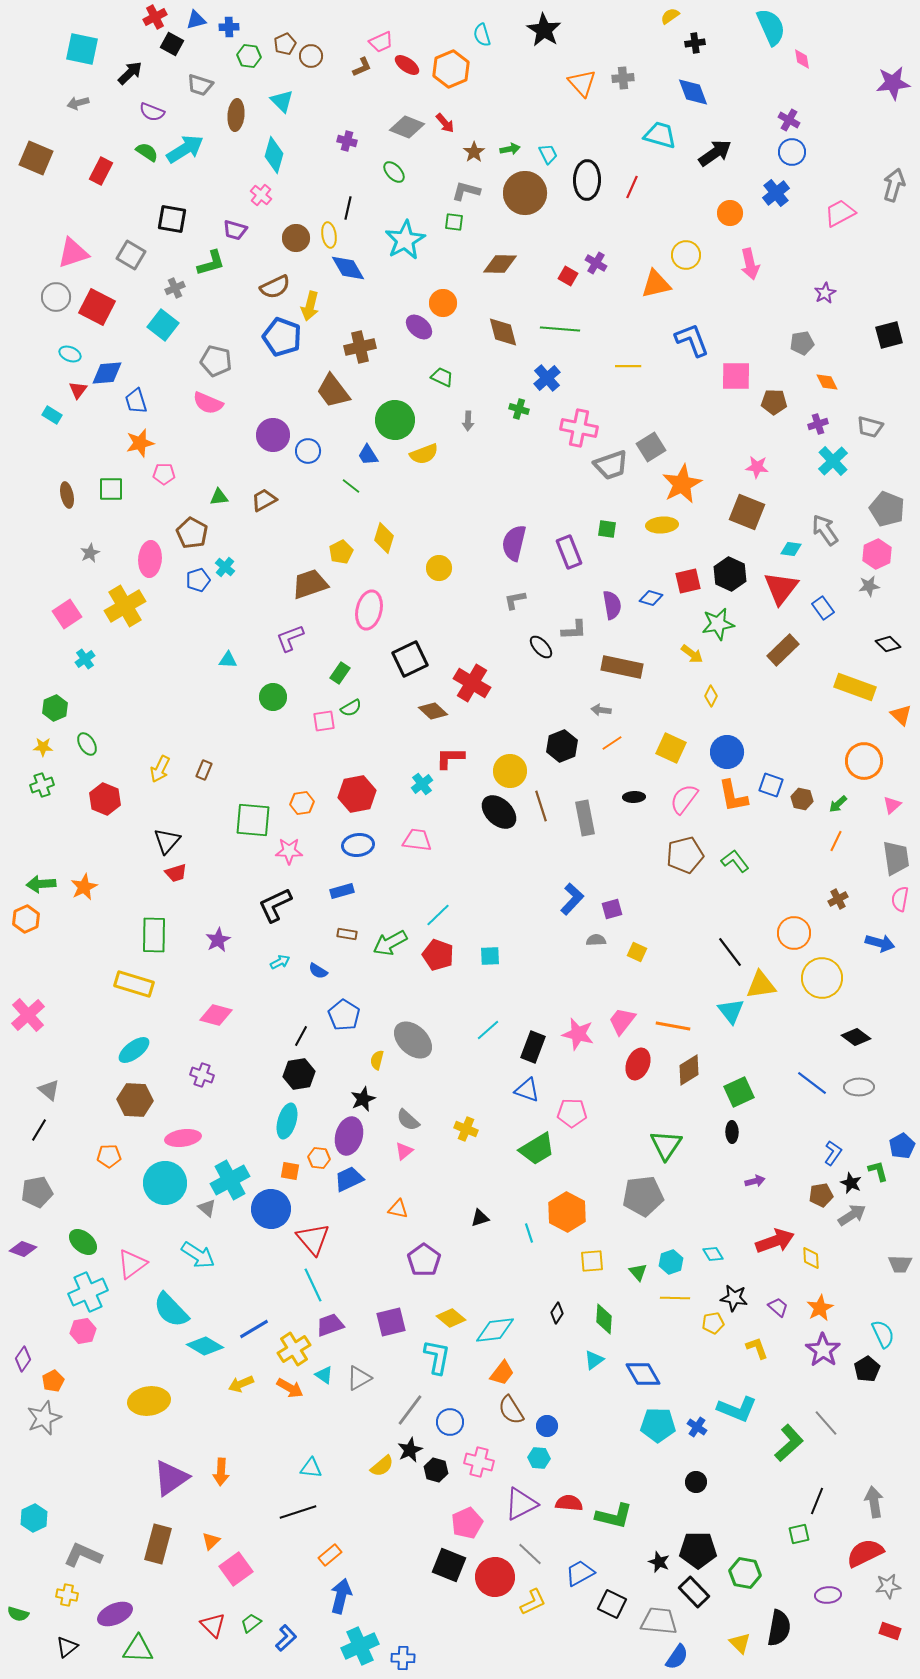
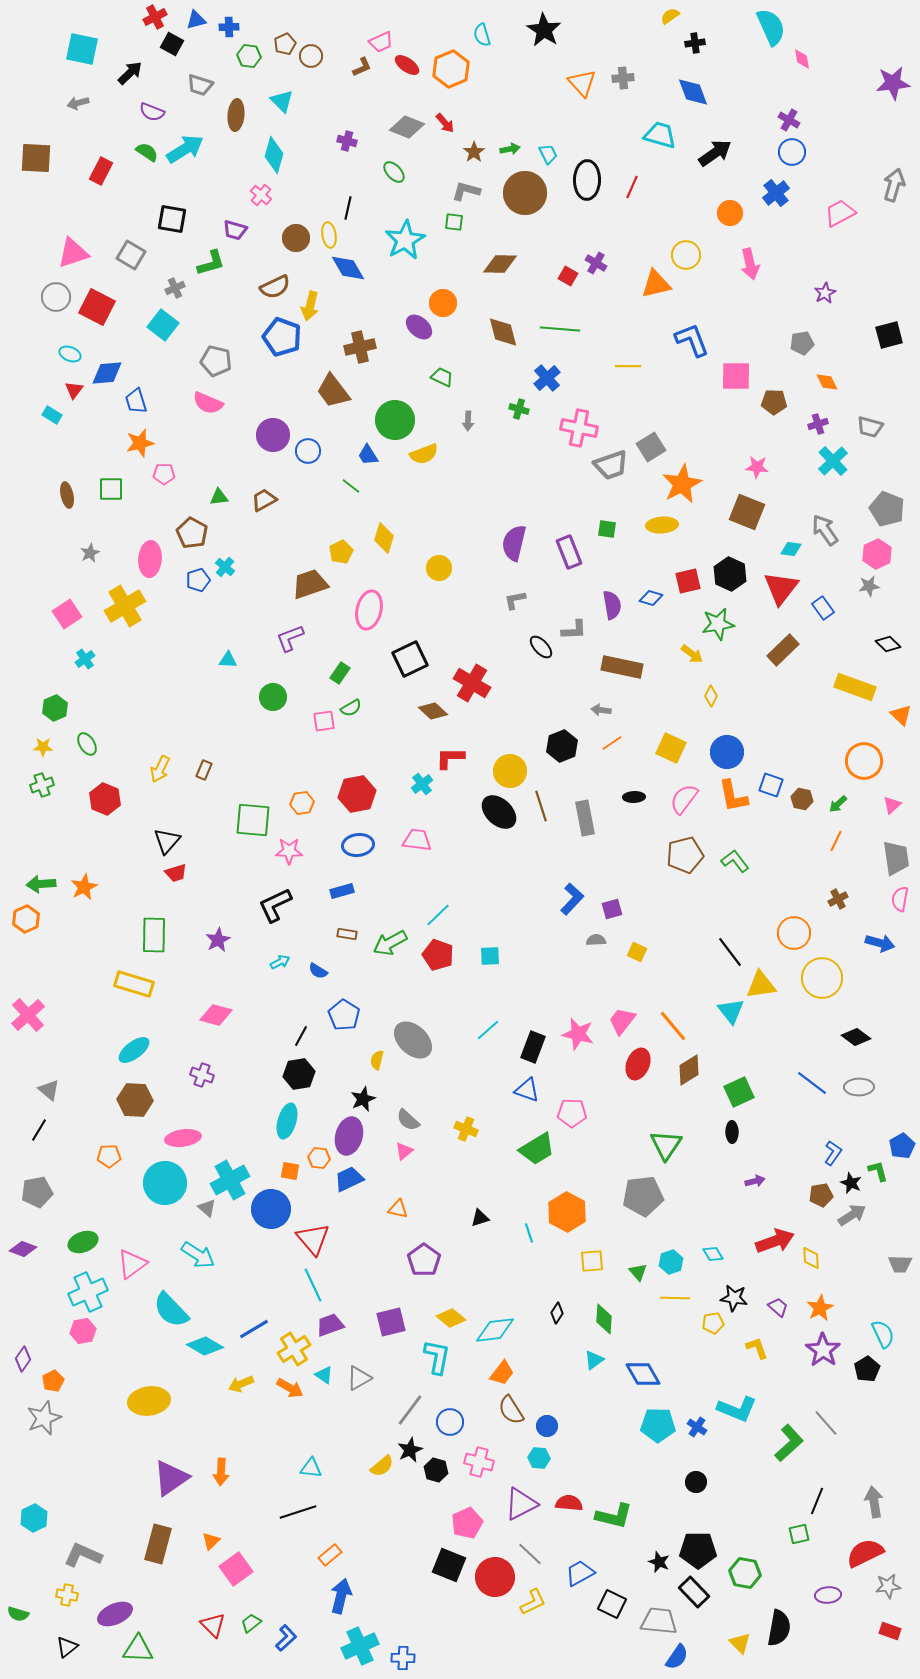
brown square at (36, 158): rotated 20 degrees counterclockwise
red triangle at (78, 390): moved 4 px left
orange line at (673, 1026): rotated 40 degrees clockwise
green ellipse at (83, 1242): rotated 60 degrees counterclockwise
